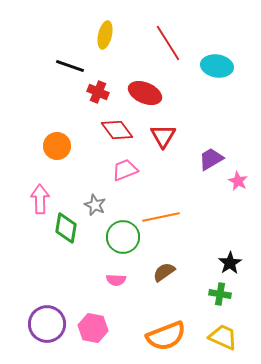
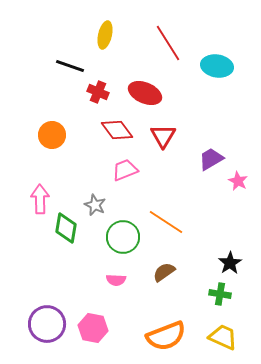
orange circle: moved 5 px left, 11 px up
orange line: moved 5 px right, 5 px down; rotated 45 degrees clockwise
